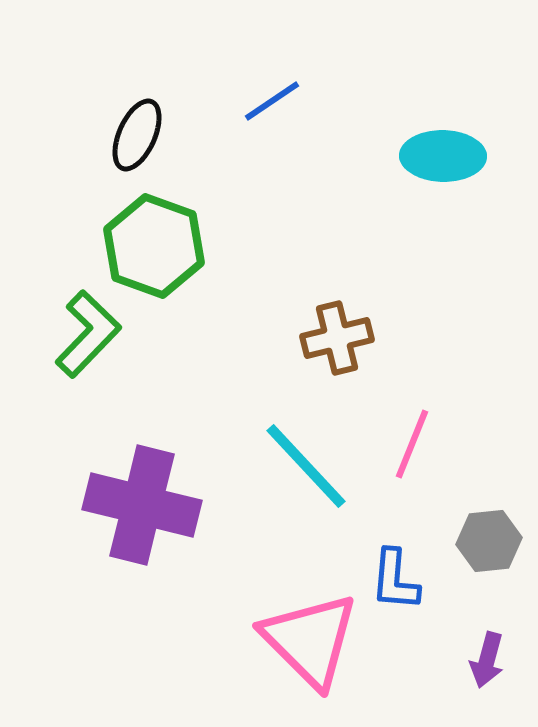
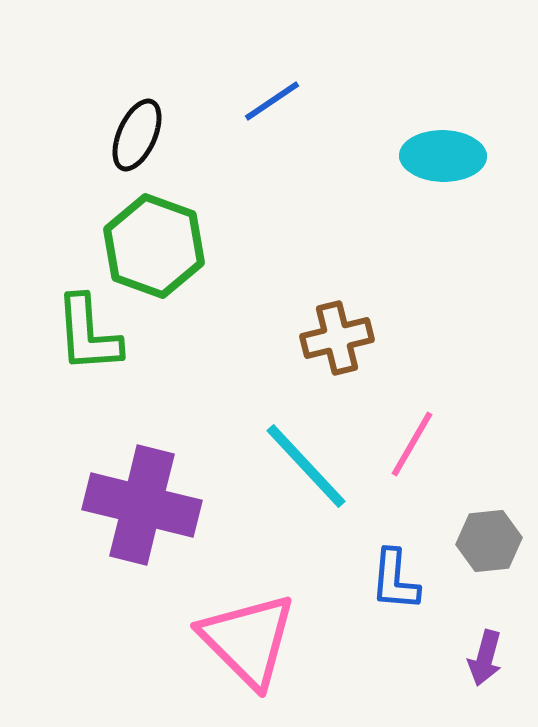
green L-shape: rotated 132 degrees clockwise
pink line: rotated 8 degrees clockwise
pink triangle: moved 62 px left
purple arrow: moved 2 px left, 2 px up
